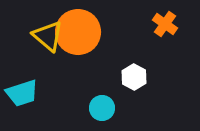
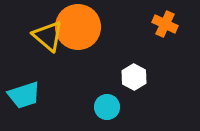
orange cross: rotated 10 degrees counterclockwise
orange circle: moved 5 px up
cyan trapezoid: moved 2 px right, 2 px down
cyan circle: moved 5 px right, 1 px up
